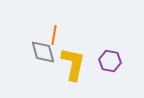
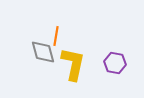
orange line: moved 2 px right, 1 px down
purple hexagon: moved 5 px right, 2 px down
